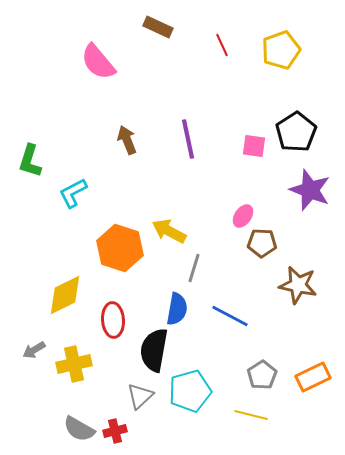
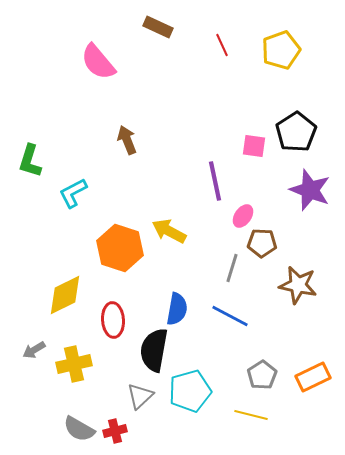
purple line: moved 27 px right, 42 px down
gray line: moved 38 px right
